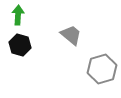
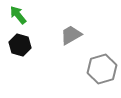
green arrow: rotated 42 degrees counterclockwise
gray trapezoid: rotated 70 degrees counterclockwise
